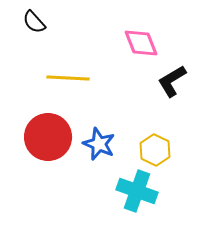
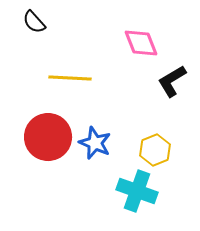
yellow line: moved 2 px right
blue star: moved 4 px left, 1 px up
yellow hexagon: rotated 12 degrees clockwise
